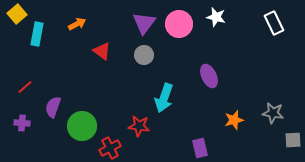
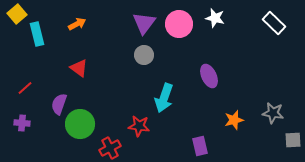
white star: moved 1 px left, 1 px down
white rectangle: rotated 20 degrees counterclockwise
cyan rectangle: rotated 25 degrees counterclockwise
red triangle: moved 23 px left, 17 px down
red line: moved 1 px down
purple semicircle: moved 6 px right, 3 px up
green circle: moved 2 px left, 2 px up
purple rectangle: moved 2 px up
